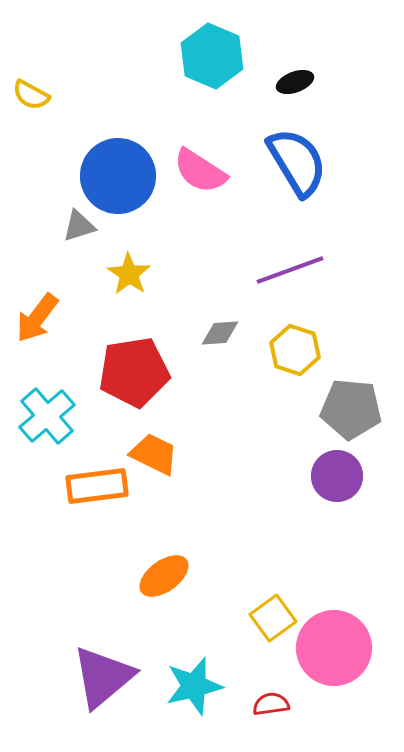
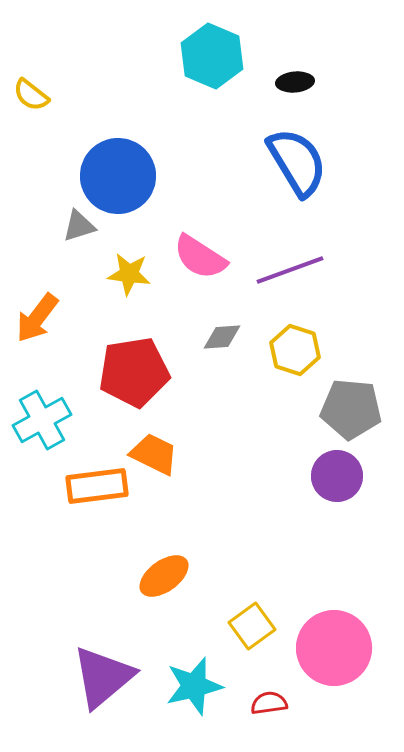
black ellipse: rotated 15 degrees clockwise
yellow semicircle: rotated 9 degrees clockwise
pink semicircle: moved 86 px down
yellow star: rotated 27 degrees counterclockwise
gray diamond: moved 2 px right, 4 px down
cyan cross: moved 5 px left, 4 px down; rotated 12 degrees clockwise
yellow square: moved 21 px left, 8 px down
red semicircle: moved 2 px left, 1 px up
